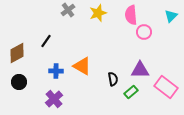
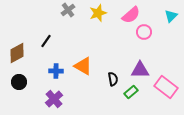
pink semicircle: rotated 126 degrees counterclockwise
orange triangle: moved 1 px right
